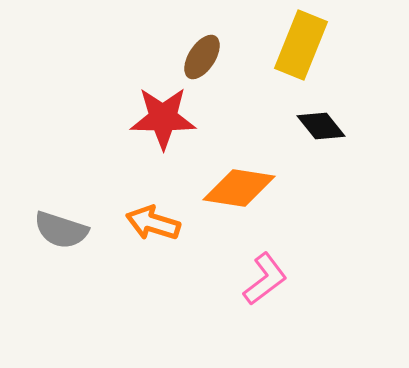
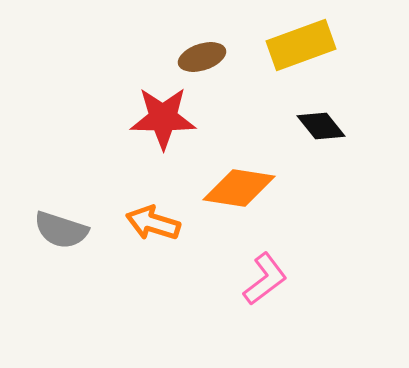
yellow rectangle: rotated 48 degrees clockwise
brown ellipse: rotated 39 degrees clockwise
